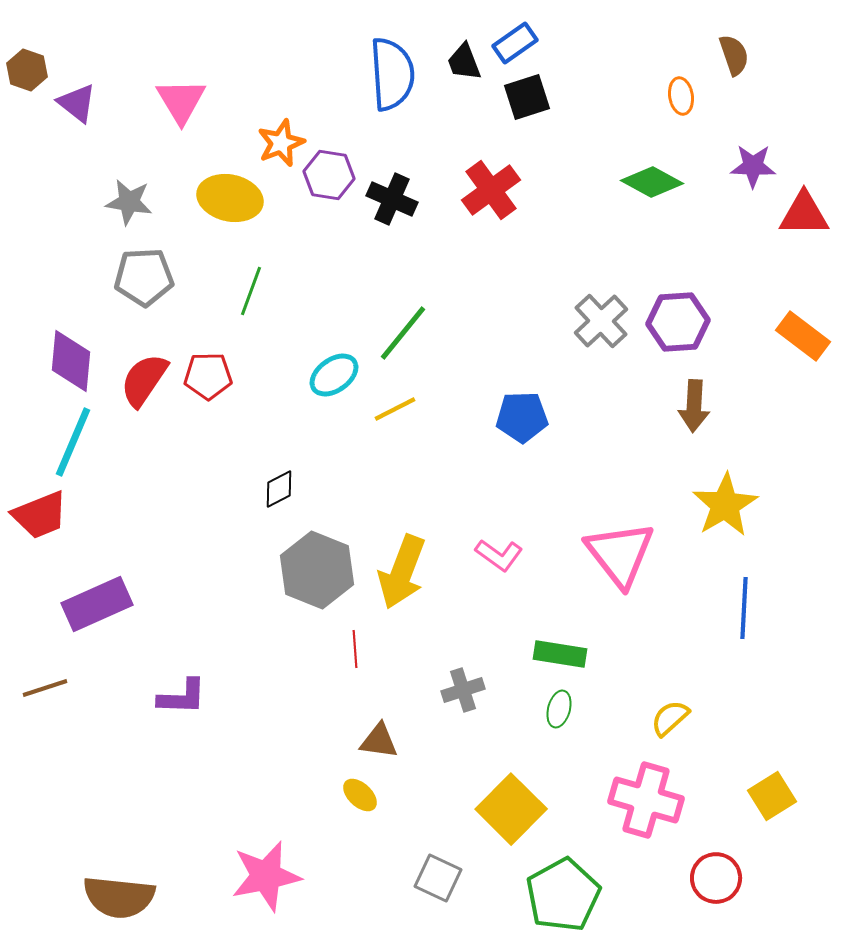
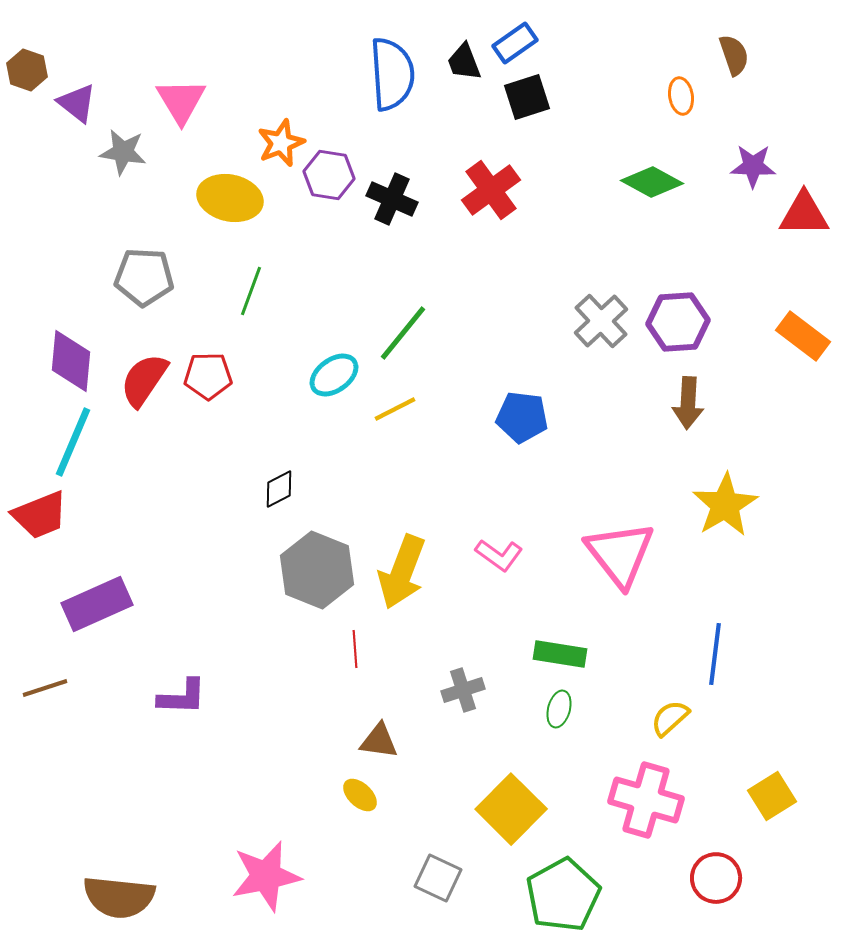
gray star at (129, 202): moved 6 px left, 50 px up
gray pentagon at (144, 277): rotated 6 degrees clockwise
brown arrow at (694, 406): moved 6 px left, 3 px up
blue pentagon at (522, 417): rotated 9 degrees clockwise
blue line at (744, 608): moved 29 px left, 46 px down; rotated 4 degrees clockwise
